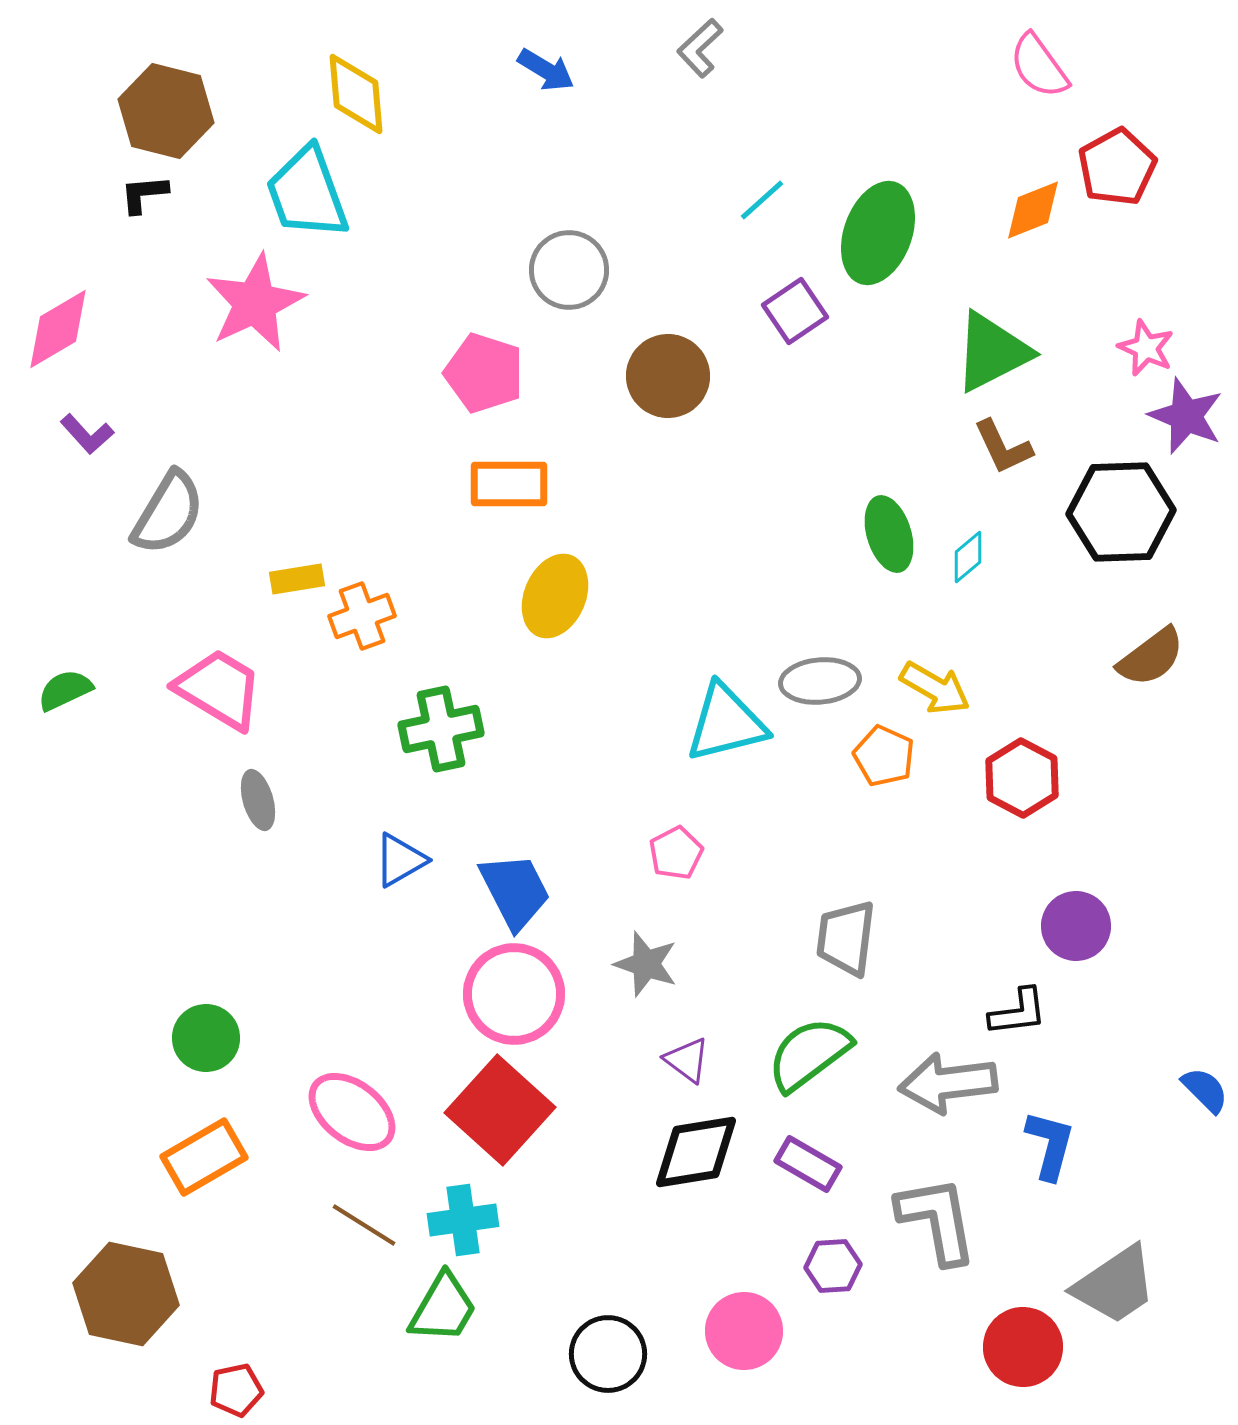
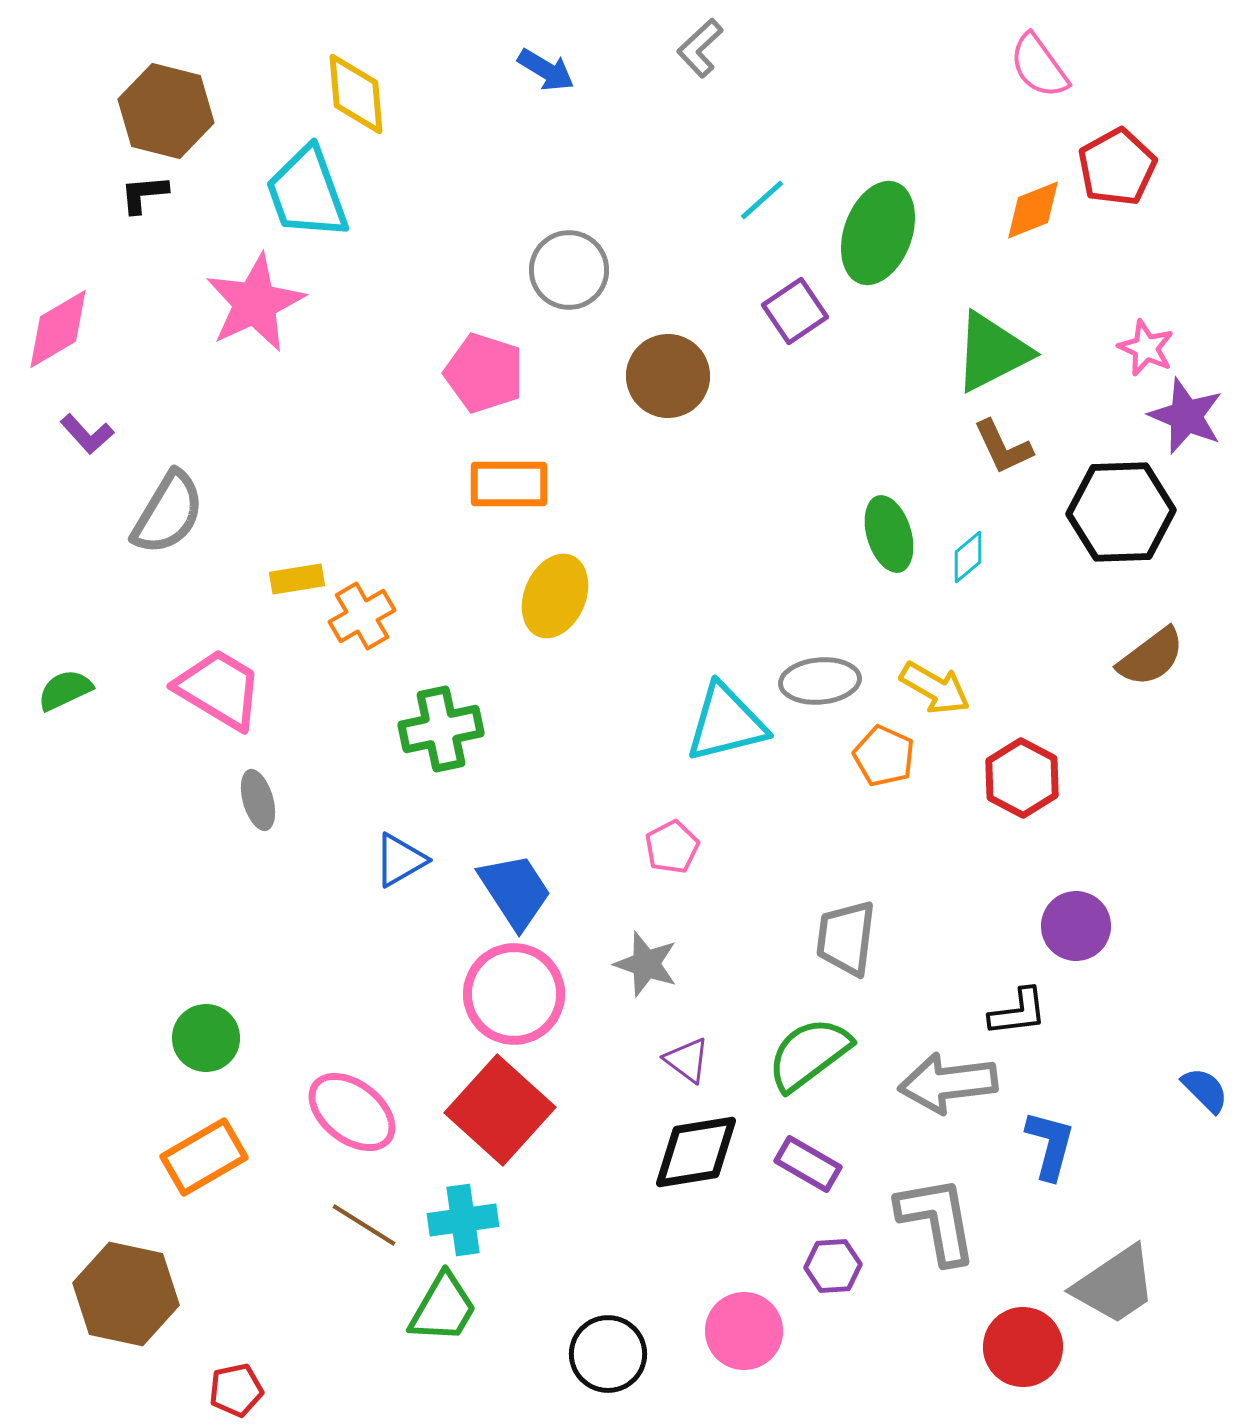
orange cross at (362, 616): rotated 10 degrees counterclockwise
pink pentagon at (676, 853): moved 4 px left, 6 px up
blue trapezoid at (515, 891): rotated 6 degrees counterclockwise
